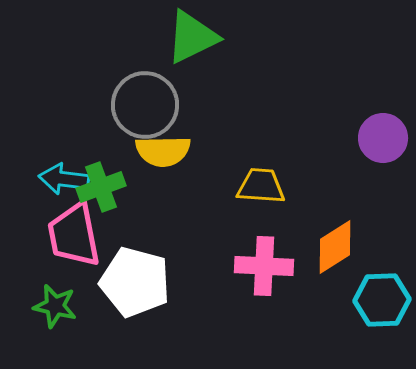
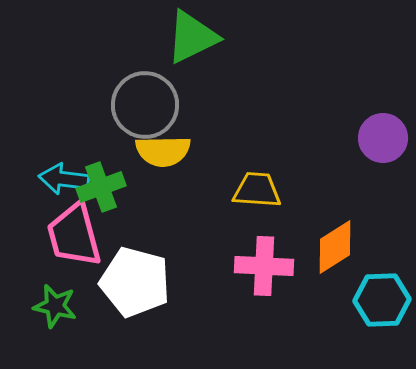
yellow trapezoid: moved 4 px left, 4 px down
pink trapezoid: rotated 4 degrees counterclockwise
